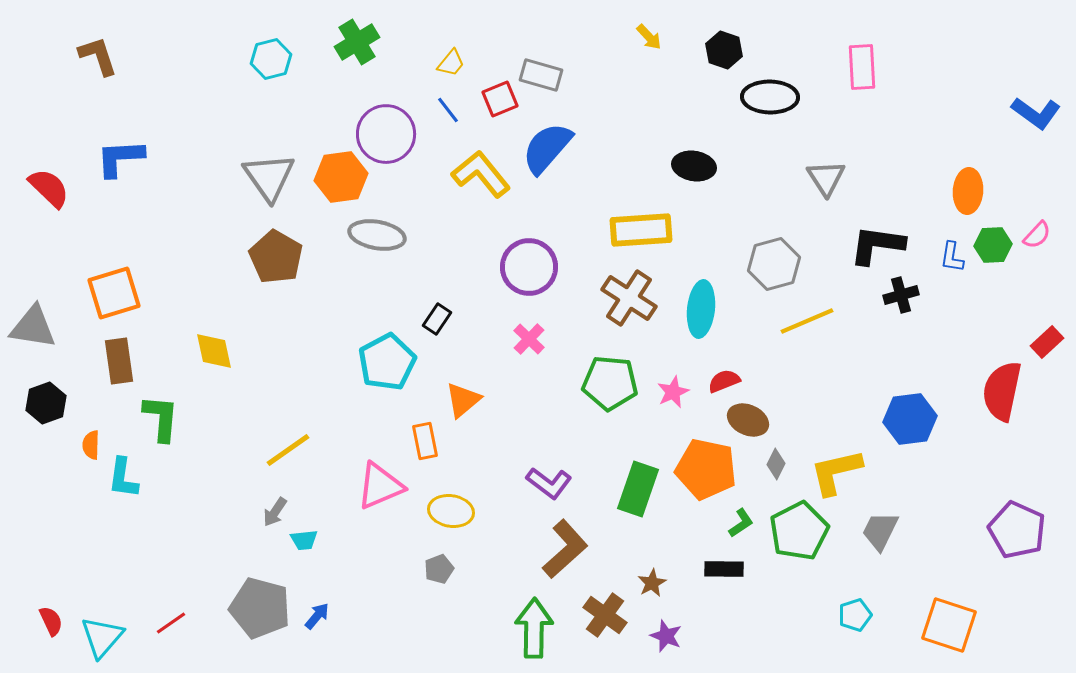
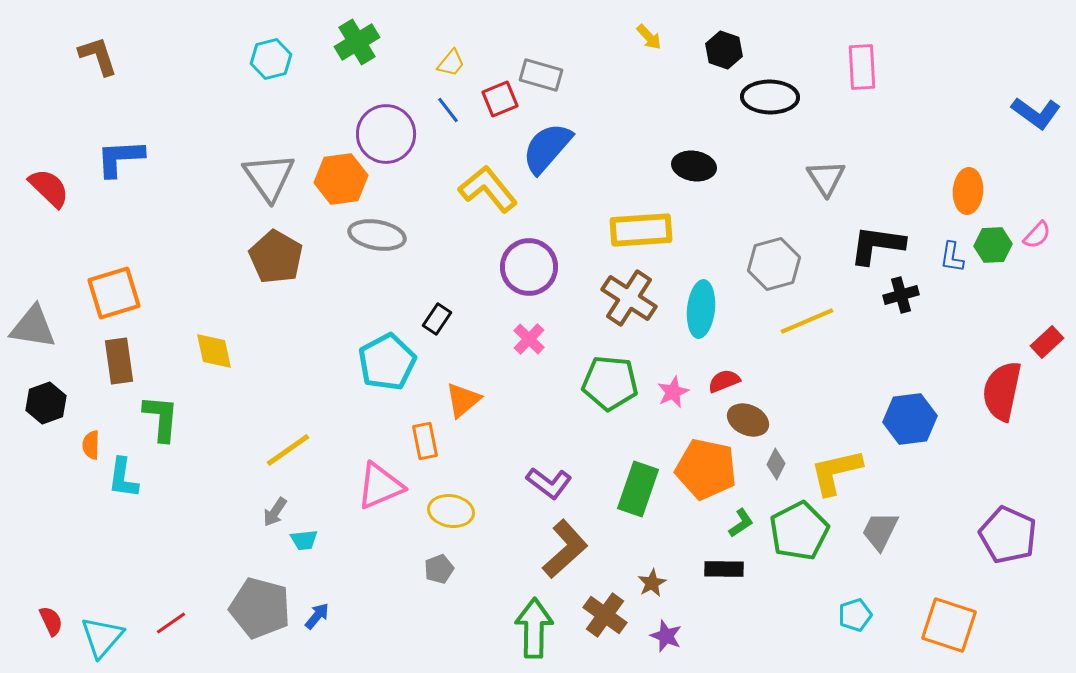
yellow L-shape at (481, 174): moved 7 px right, 15 px down
orange hexagon at (341, 177): moved 2 px down
purple pentagon at (1017, 530): moved 9 px left, 5 px down
